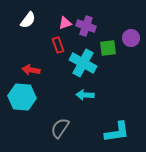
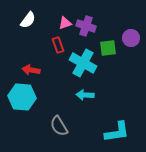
gray semicircle: moved 1 px left, 2 px up; rotated 65 degrees counterclockwise
